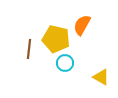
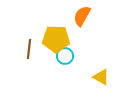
orange semicircle: moved 9 px up
yellow pentagon: rotated 12 degrees counterclockwise
cyan circle: moved 7 px up
